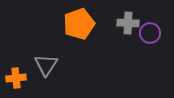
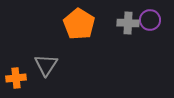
orange pentagon: rotated 20 degrees counterclockwise
purple circle: moved 13 px up
